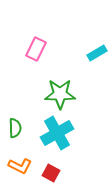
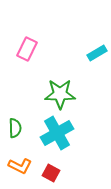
pink rectangle: moved 9 px left
